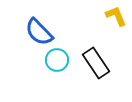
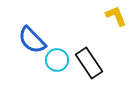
blue semicircle: moved 7 px left, 8 px down
black rectangle: moved 7 px left
